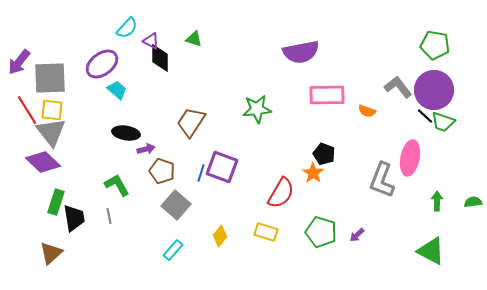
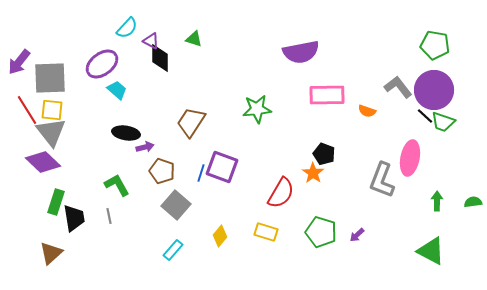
purple arrow at (146, 149): moved 1 px left, 2 px up
